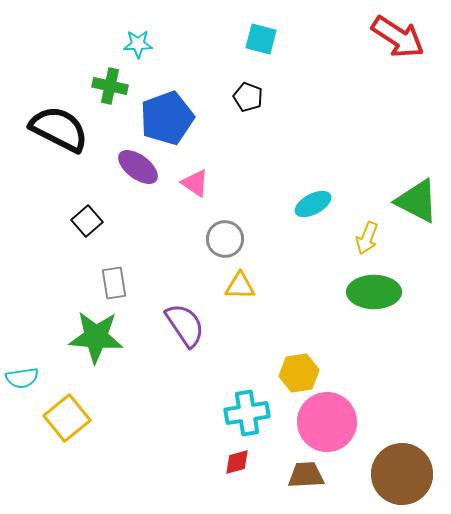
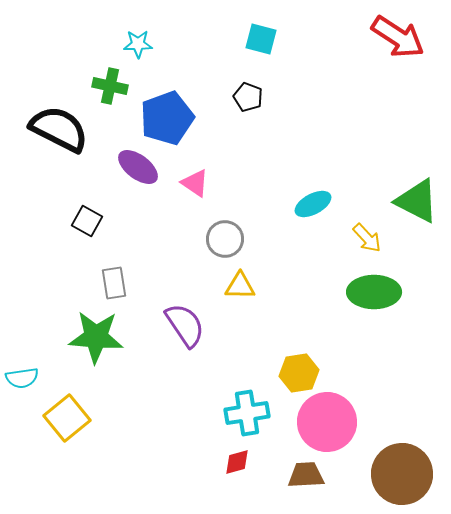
black square: rotated 20 degrees counterclockwise
yellow arrow: rotated 64 degrees counterclockwise
